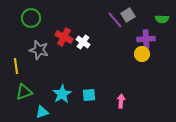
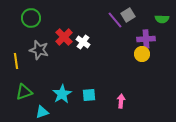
red cross: rotated 18 degrees clockwise
yellow line: moved 5 px up
